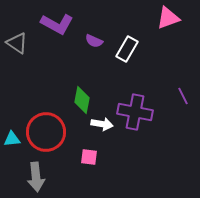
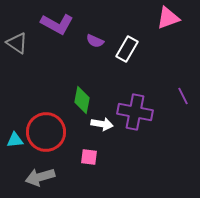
purple semicircle: moved 1 px right
cyan triangle: moved 3 px right, 1 px down
gray arrow: moved 4 px right; rotated 80 degrees clockwise
